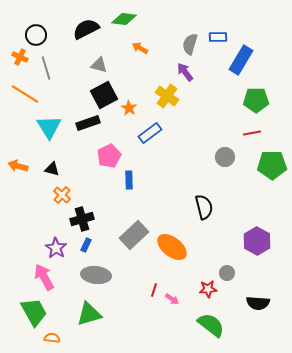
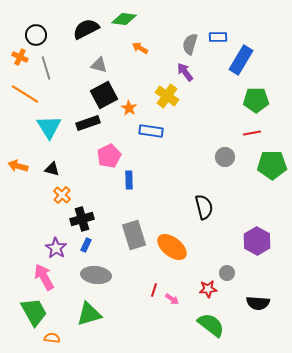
blue rectangle at (150, 133): moved 1 px right, 2 px up; rotated 45 degrees clockwise
gray rectangle at (134, 235): rotated 64 degrees counterclockwise
